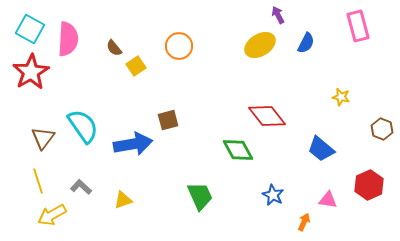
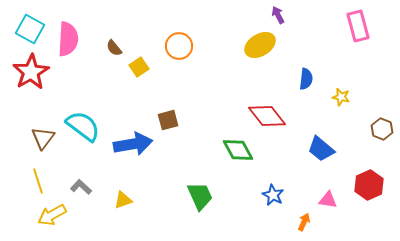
blue semicircle: moved 36 px down; rotated 20 degrees counterclockwise
yellow square: moved 3 px right, 1 px down
cyan semicircle: rotated 18 degrees counterclockwise
